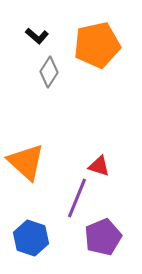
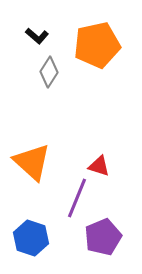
orange triangle: moved 6 px right
